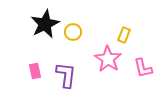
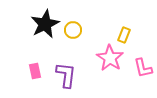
yellow circle: moved 2 px up
pink star: moved 2 px right, 1 px up
